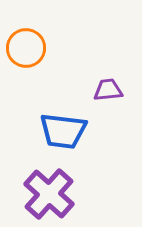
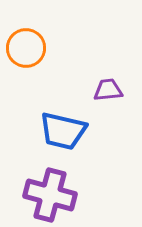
blue trapezoid: rotated 6 degrees clockwise
purple cross: moved 1 px right, 1 px down; rotated 27 degrees counterclockwise
